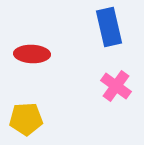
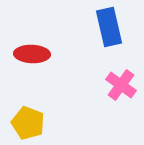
pink cross: moved 5 px right, 1 px up
yellow pentagon: moved 2 px right, 4 px down; rotated 24 degrees clockwise
